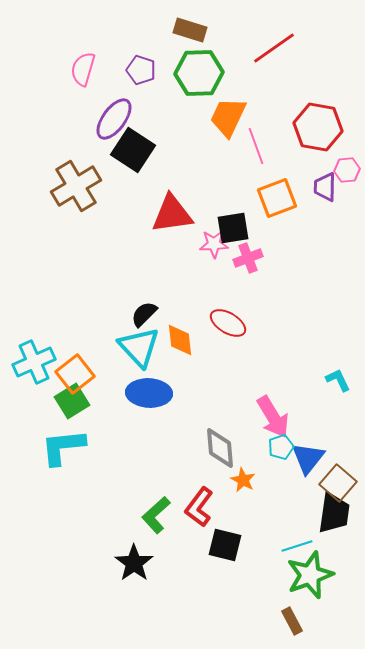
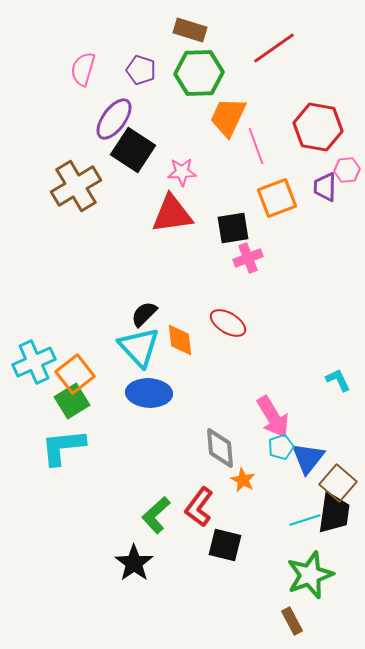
pink star at (214, 244): moved 32 px left, 72 px up
cyan line at (297, 546): moved 8 px right, 26 px up
